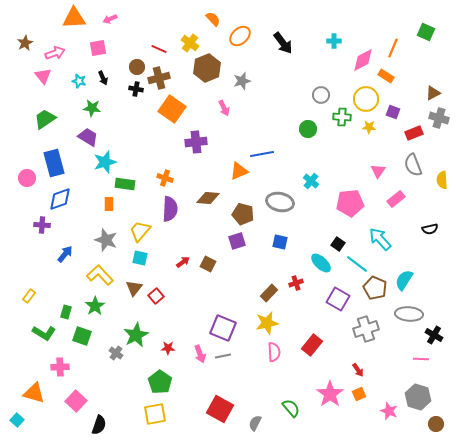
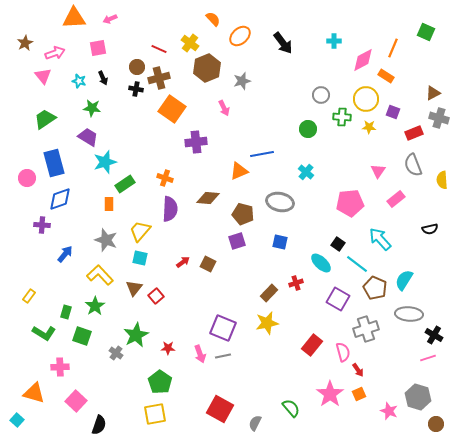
cyan cross at (311, 181): moved 5 px left, 9 px up
green rectangle at (125, 184): rotated 42 degrees counterclockwise
pink semicircle at (274, 352): moved 69 px right; rotated 12 degrees counterclockwise
pink line at (421, 359): moved 7 px right, 1 px up; rotated 21 degrees counterclockwise
